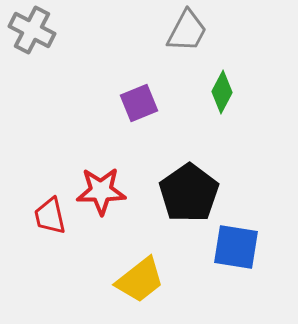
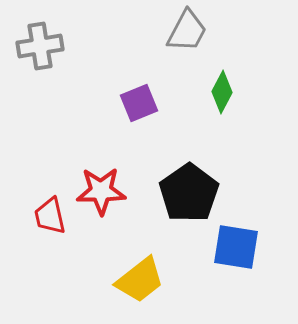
gray cross: moved 8 px right, 16 px down; rotated 36 degrees counterclockwise
